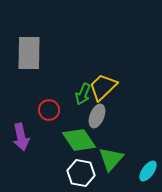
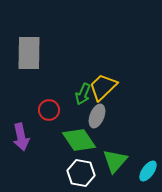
green triangle: moved 4 px right, 2 px down
